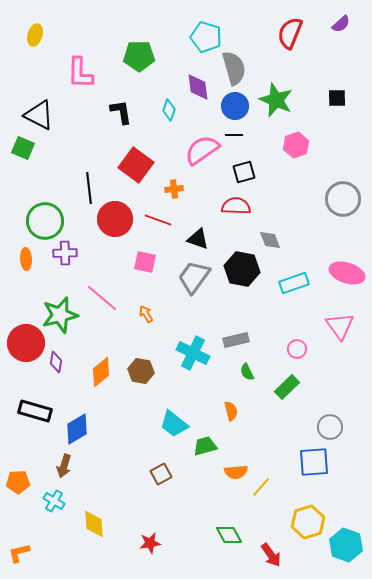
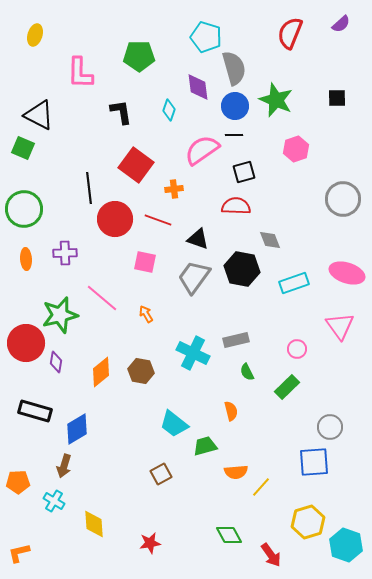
pink hexagon at (296, 145): moved 4 px down
green circle at (45, 221): moved 21 px left, 12 px up
